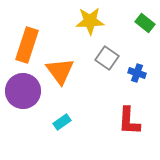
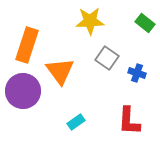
cyan rectangle: moved 14 px right
